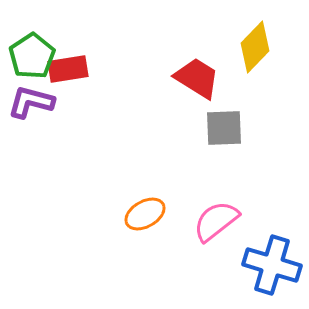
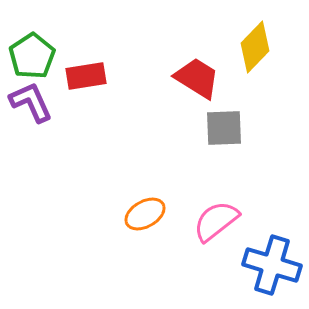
red rectangle: moved 18 px right, 7 px down
purple L-shape: rotated 51 degrees clockwise
